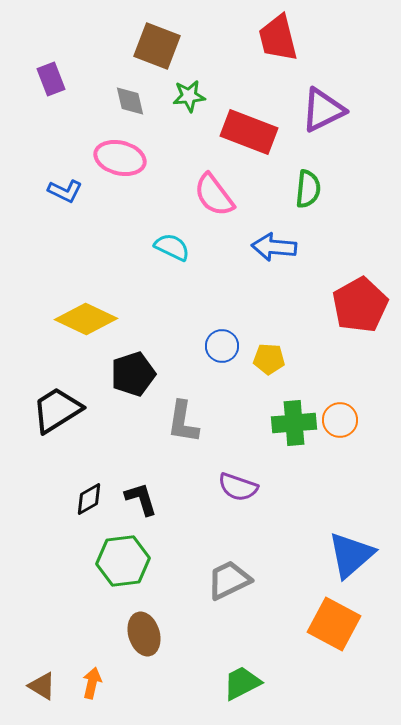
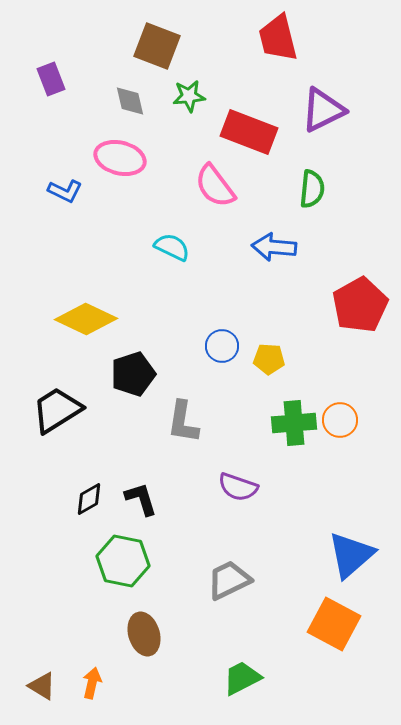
green semicircle: moved 4 px right
pink semicircle: moved 1 px right, 9 px up
green hexagon: rotated 18 degrees clockwise
green trapezoid: moved 5 px up
